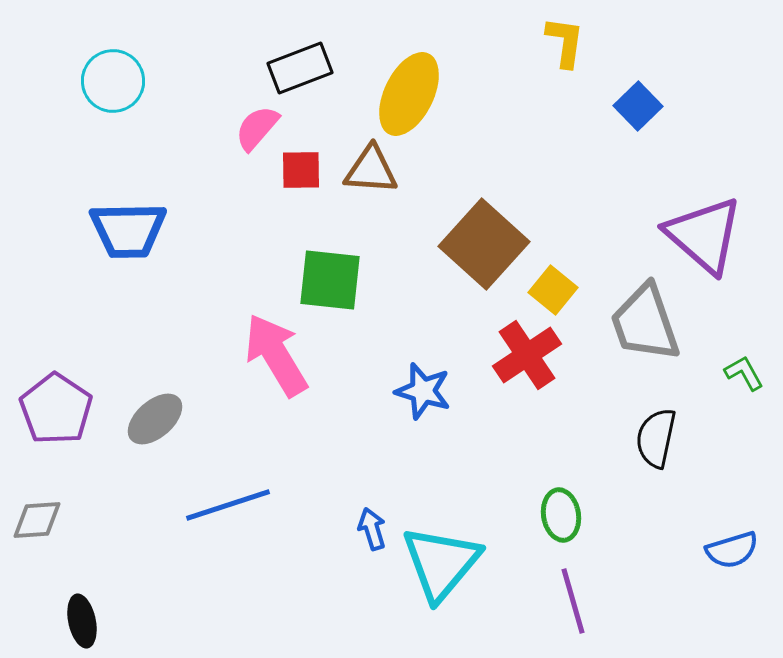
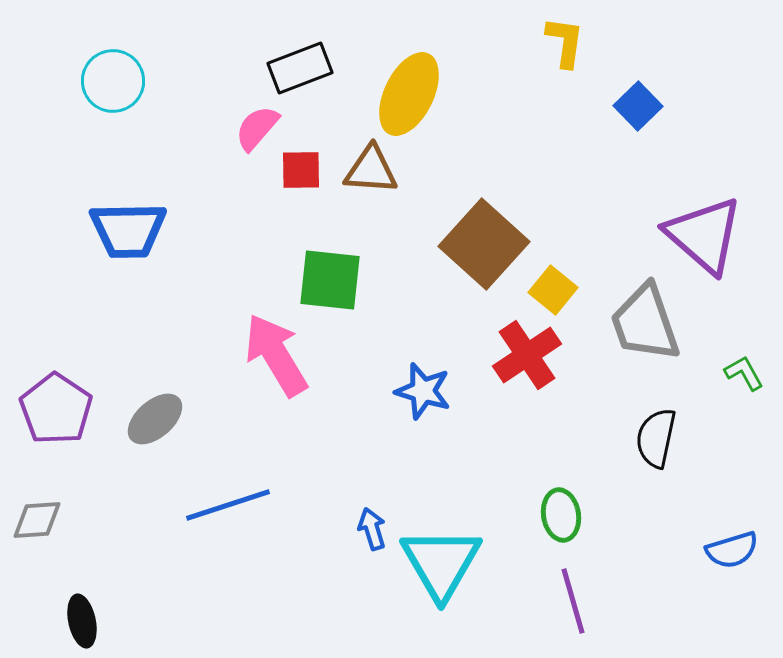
cyan triangle: rotated 10 degrees counterclockwise
